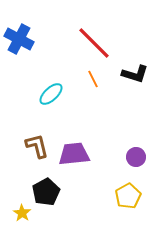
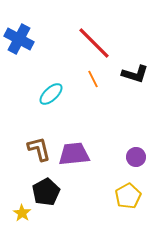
brown L-shape: moved 2 px right, 3 px down
